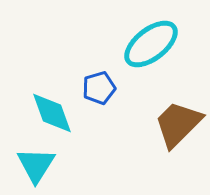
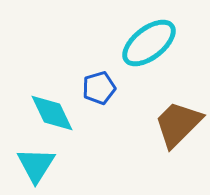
cyan ellipse: moved 2 px left, 1 px up
cyan diamond: rotated 6 degrees counterclockwise
